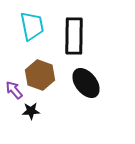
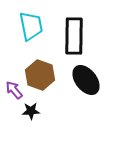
cyan trapezoid: moved 1 px left
black ellipse: moved 3 px up
